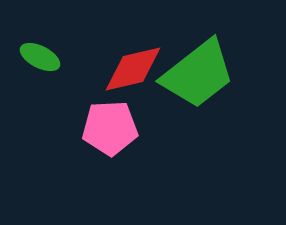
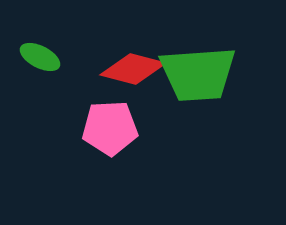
red diamond: rotated 28 degrees clockwise
green trapezoid: rotated 34 degrees clockwise
